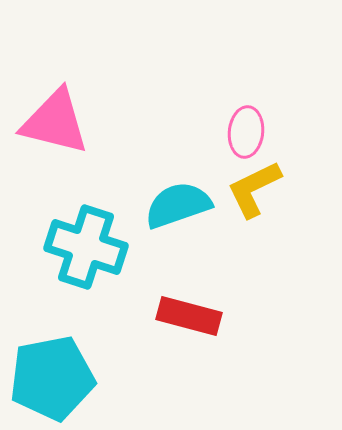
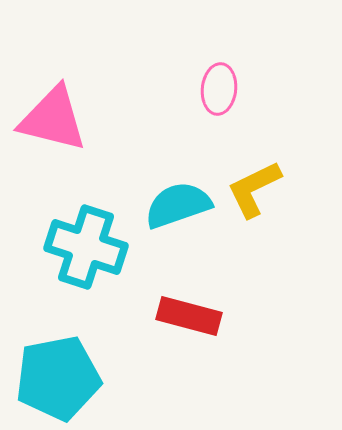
pink triangle: moved 2 px left, 3 px up
pink ellipse: moved 27 px left, 43 px up
cyan pentagon: moved 6 px right
